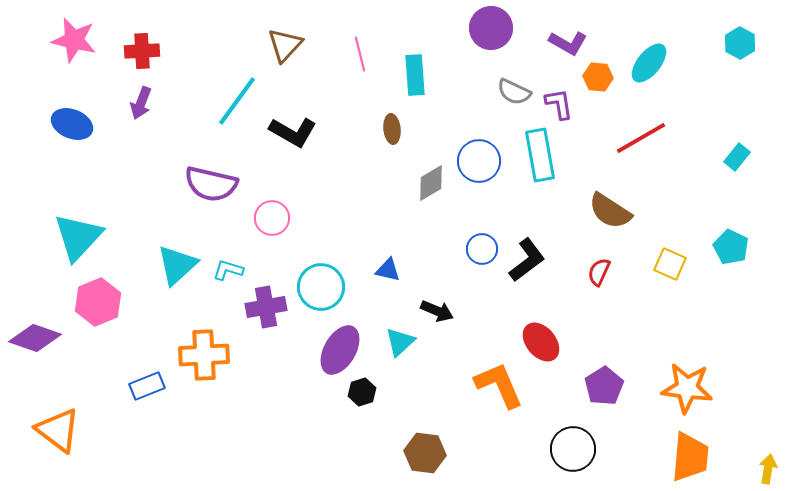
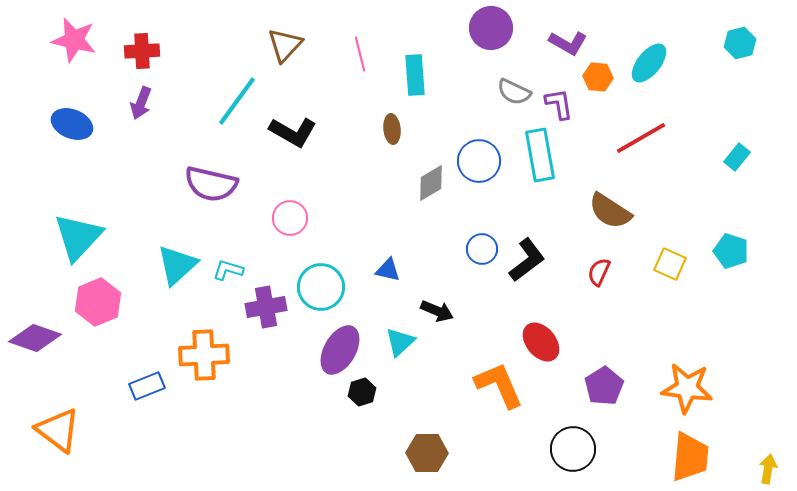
cyan hexagon at (740, 43): rotated 16 degrees clockwise
pink circle at (272, 218): moved 18 px right
cyan pentagon at (731, 247): moved 4 px down; rotated 8 degrees counterclockwise
brown hexagon at (425, 453): moved 2 px right; rotated 6 degrees counterclockwise
